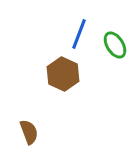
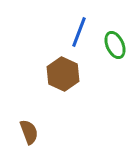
blue line: moved 2 px up
green ellipse: rotated 8 degrees clockwise
